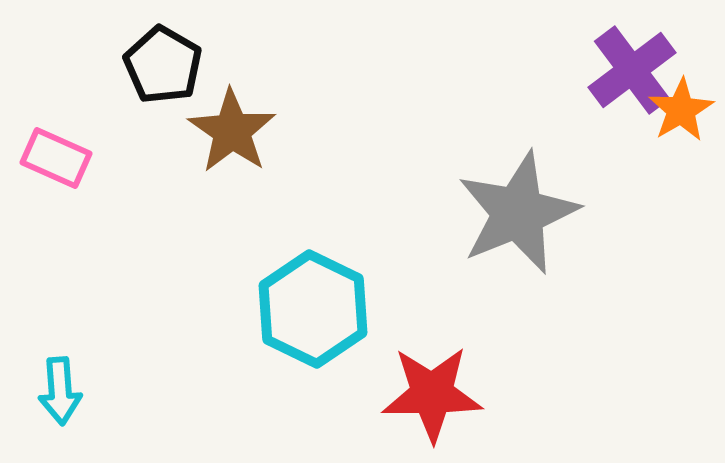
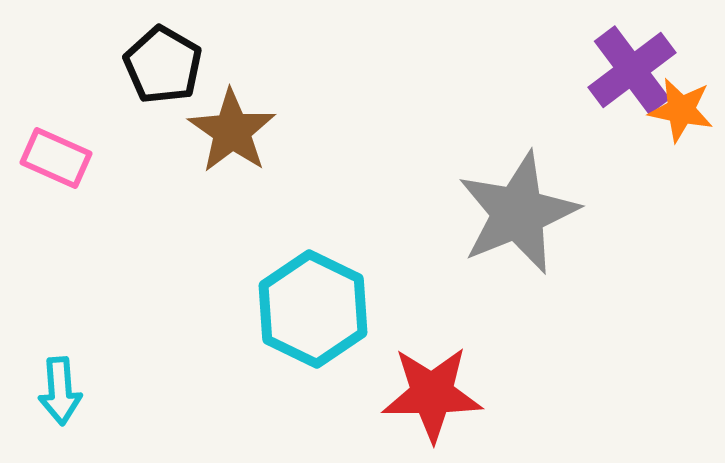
orange star: rotated 30 degrees counterclockwise
